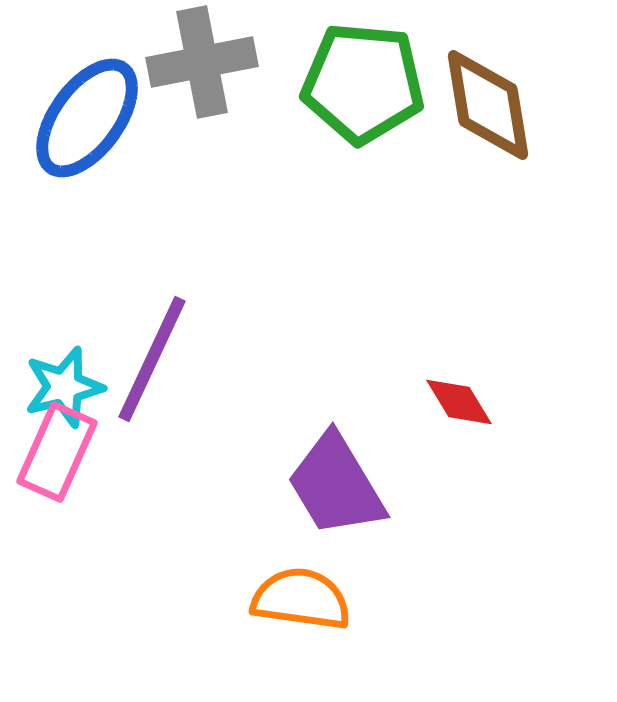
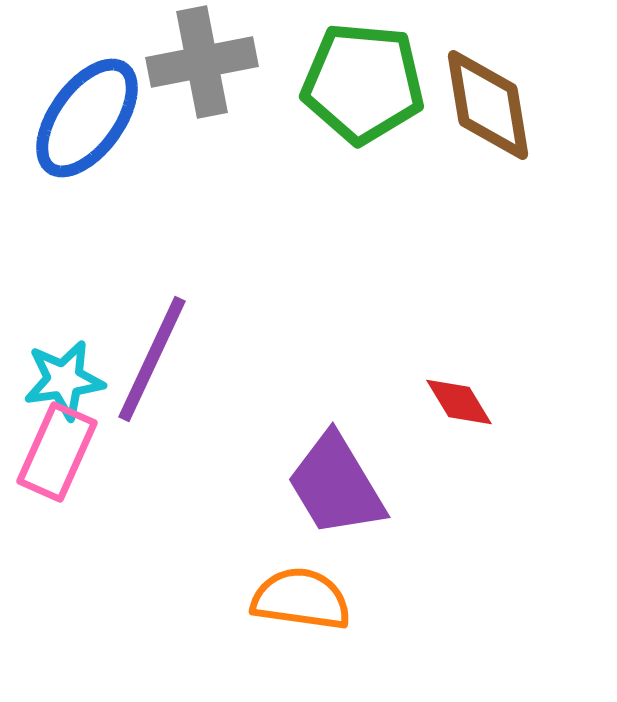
cyan star: moved 7 px up; rotated 6 degrees clockwise
